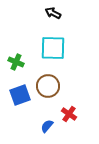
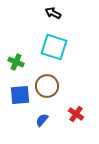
cyan square: moved 1 px right, 1 px up; rotated 16 degrees clockwise
brown circle: moved 1 px left
blue square: rotated 15 degrees clockwise
red cross: moved 7 px right
blue semicircle: moved 5 px left, 6 px up
